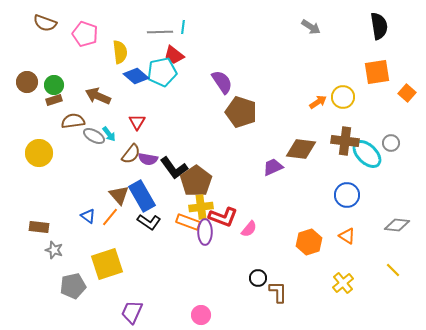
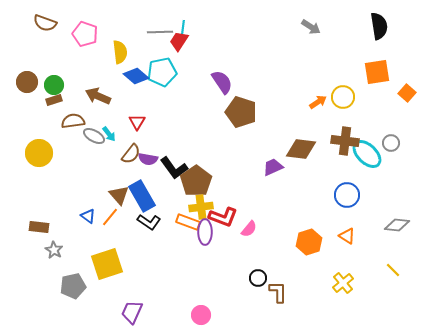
red trapezoid at (174, 55): moved 5 px right, 14 px up; rotated 85 degrees clockwise
gray star at (54, 250): rotated 12 degrees clockwise
